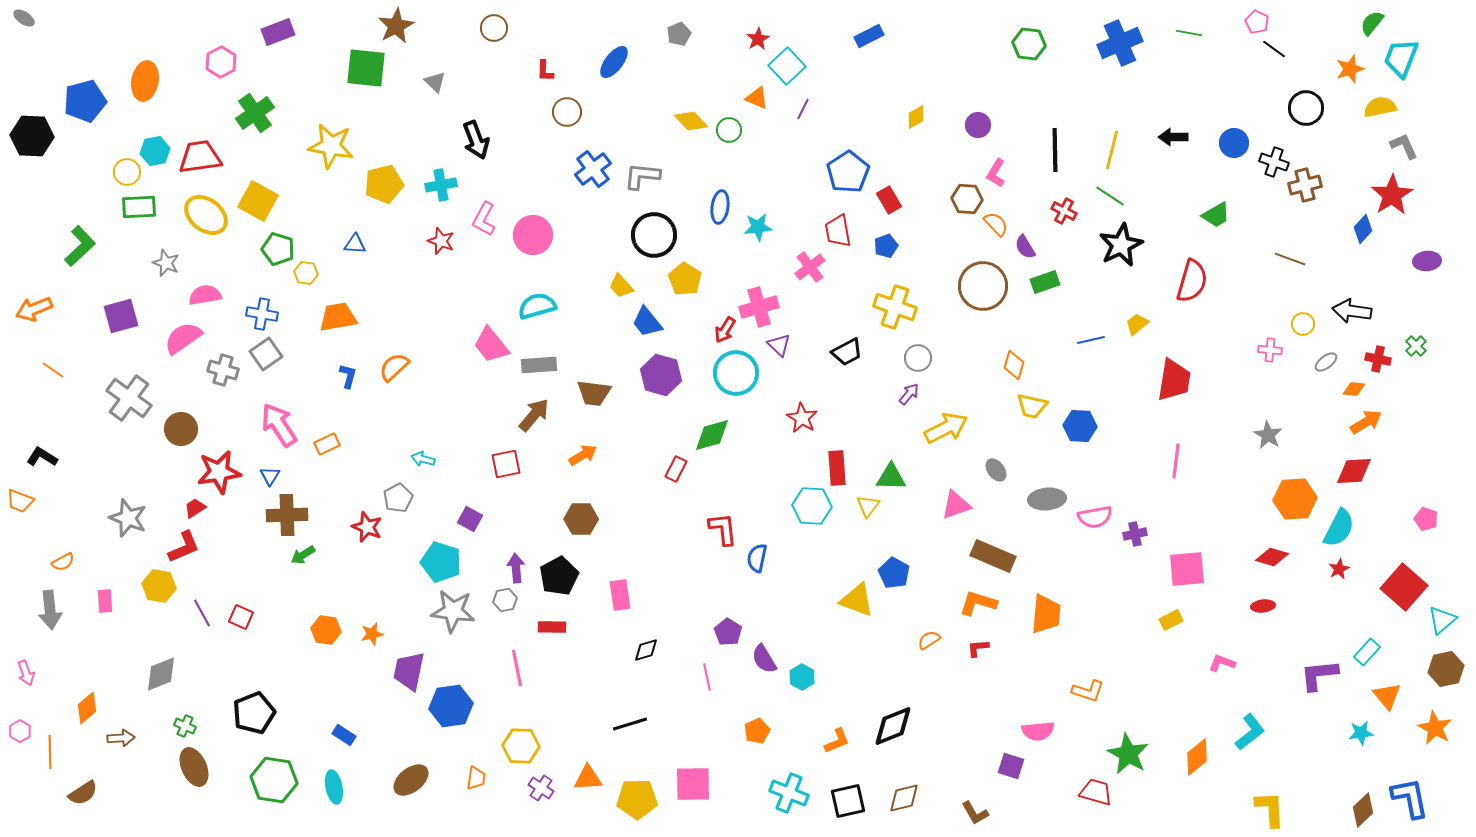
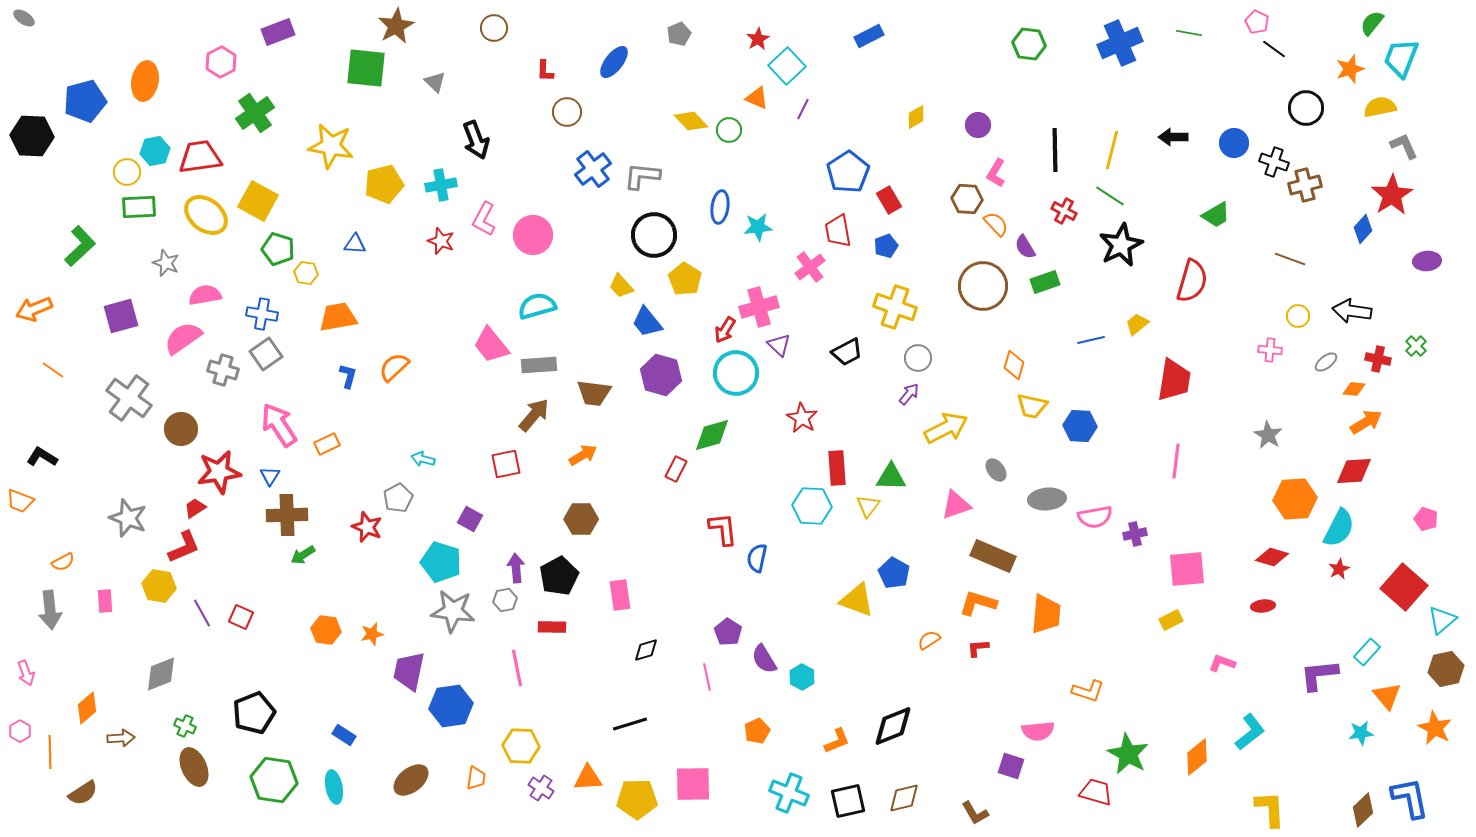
yellow circle at (1303, 324): moved 5 px left, 8 px up
